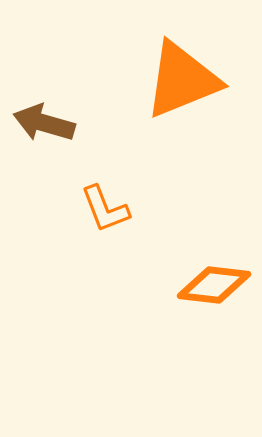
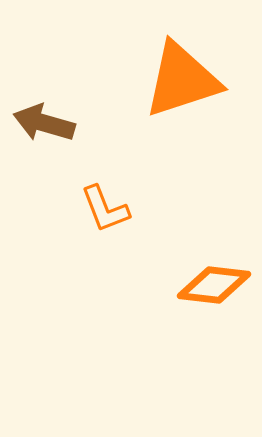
orange triangle: rotated 4 degrees clockwise
